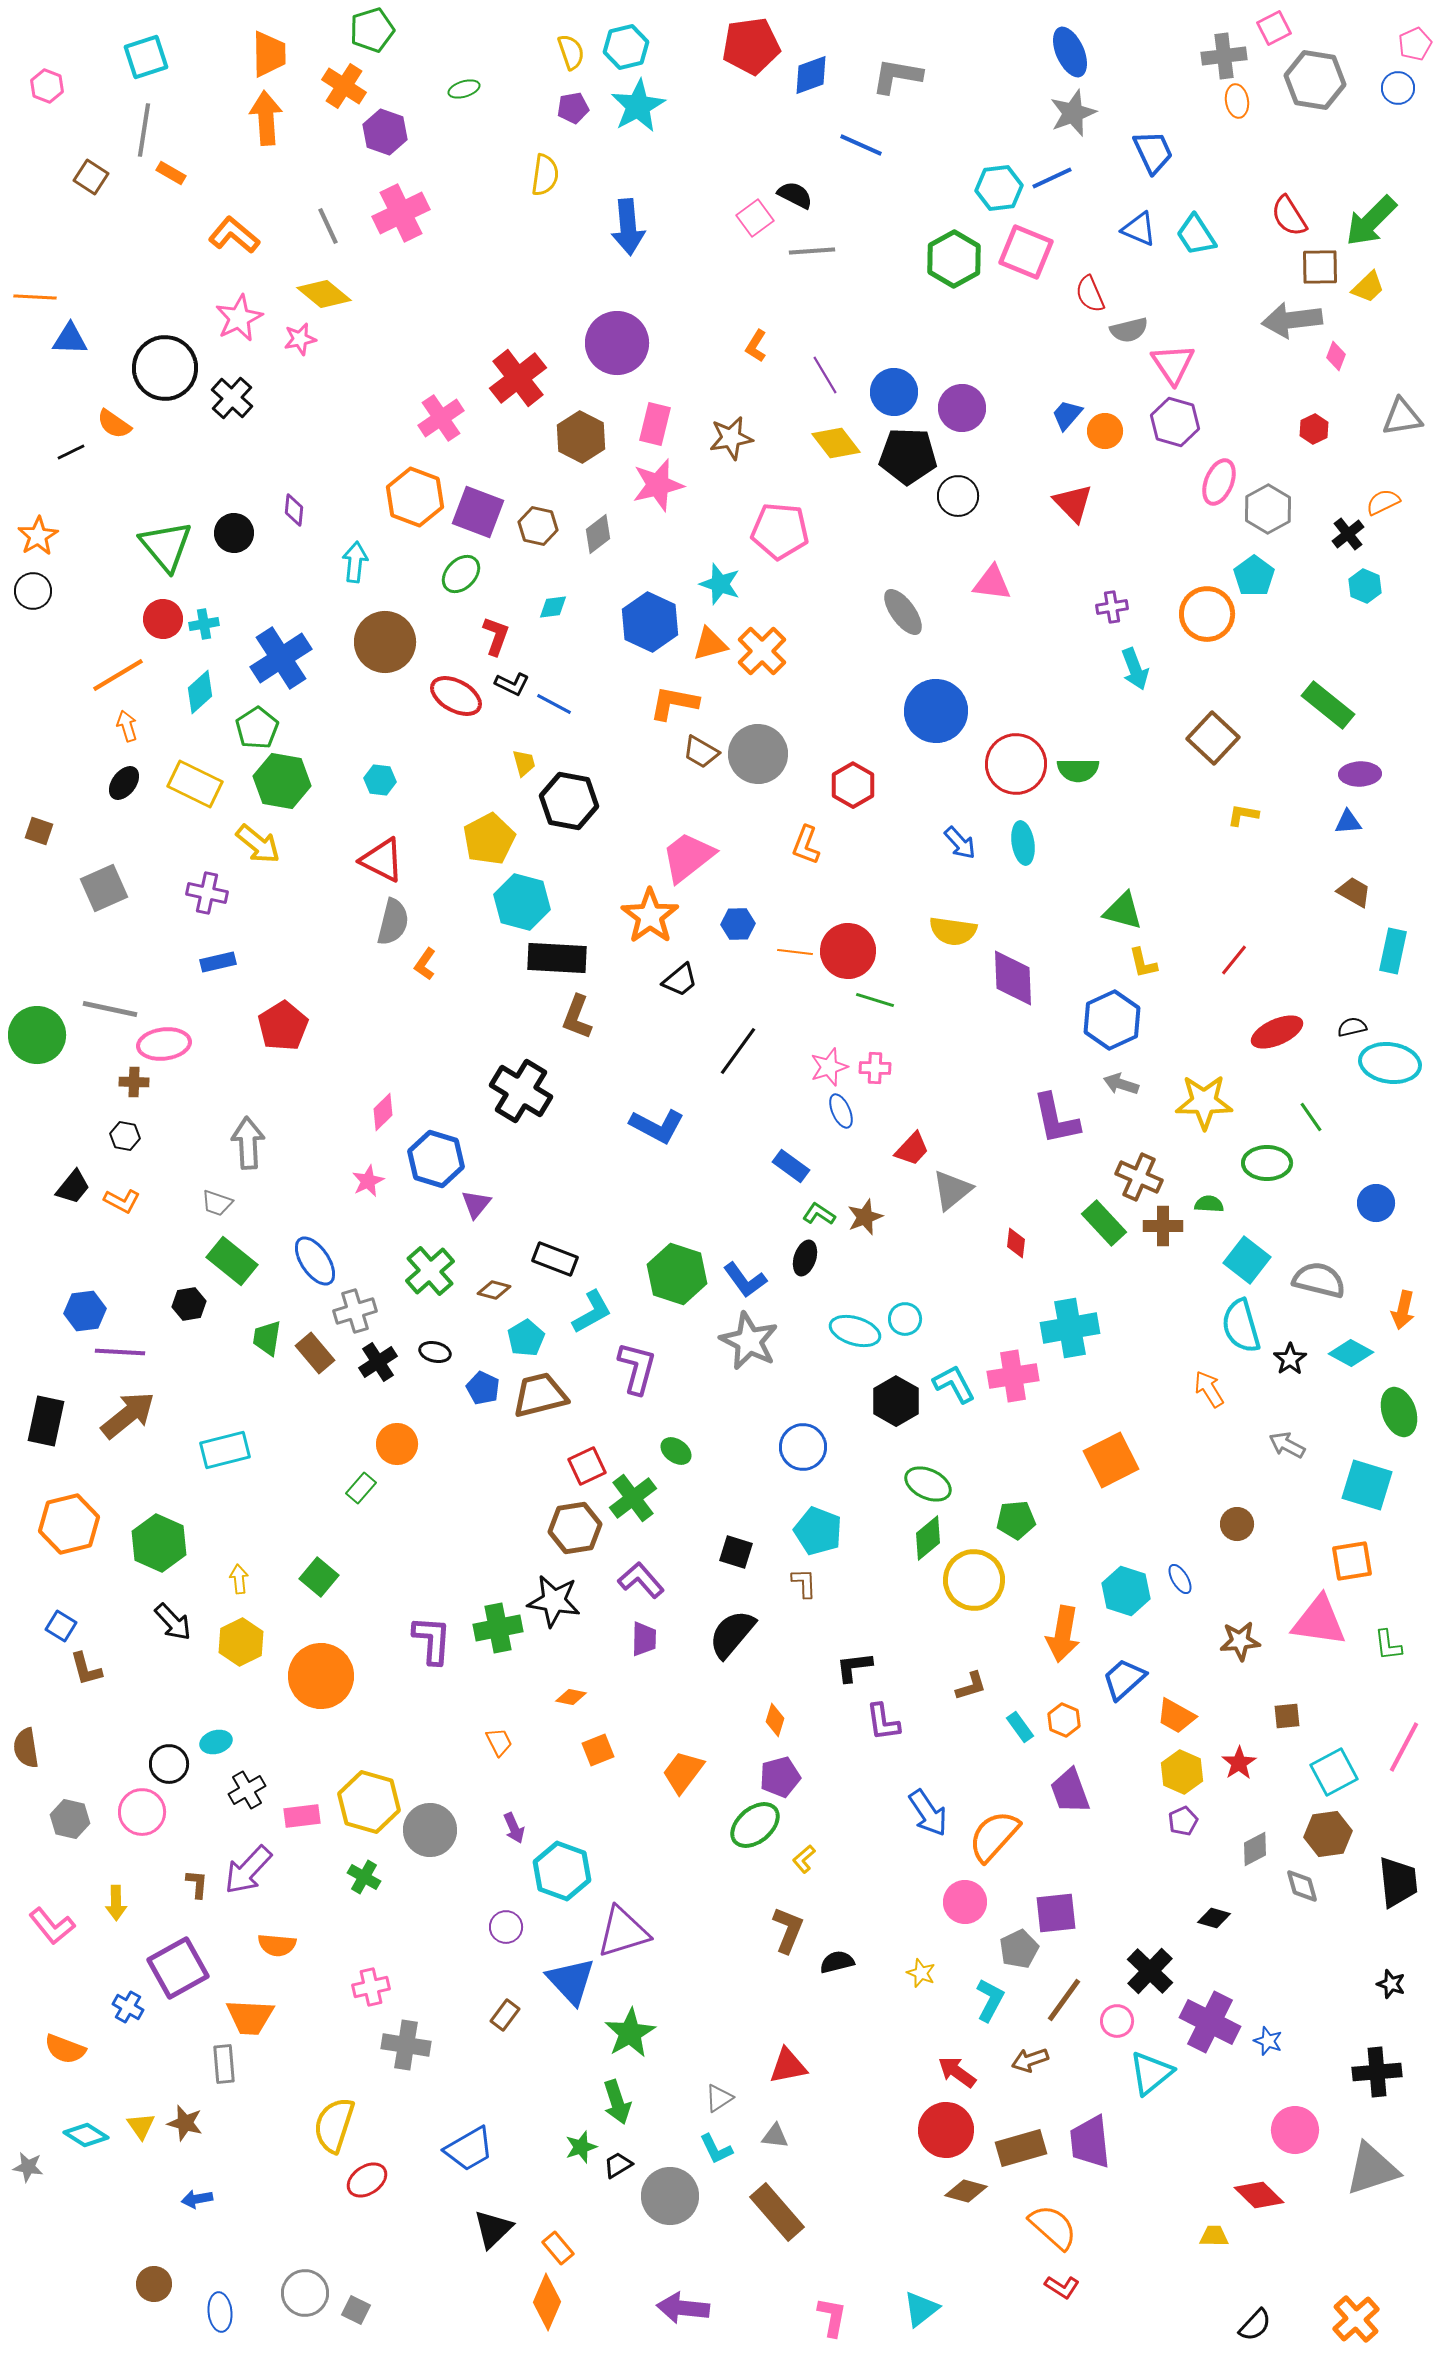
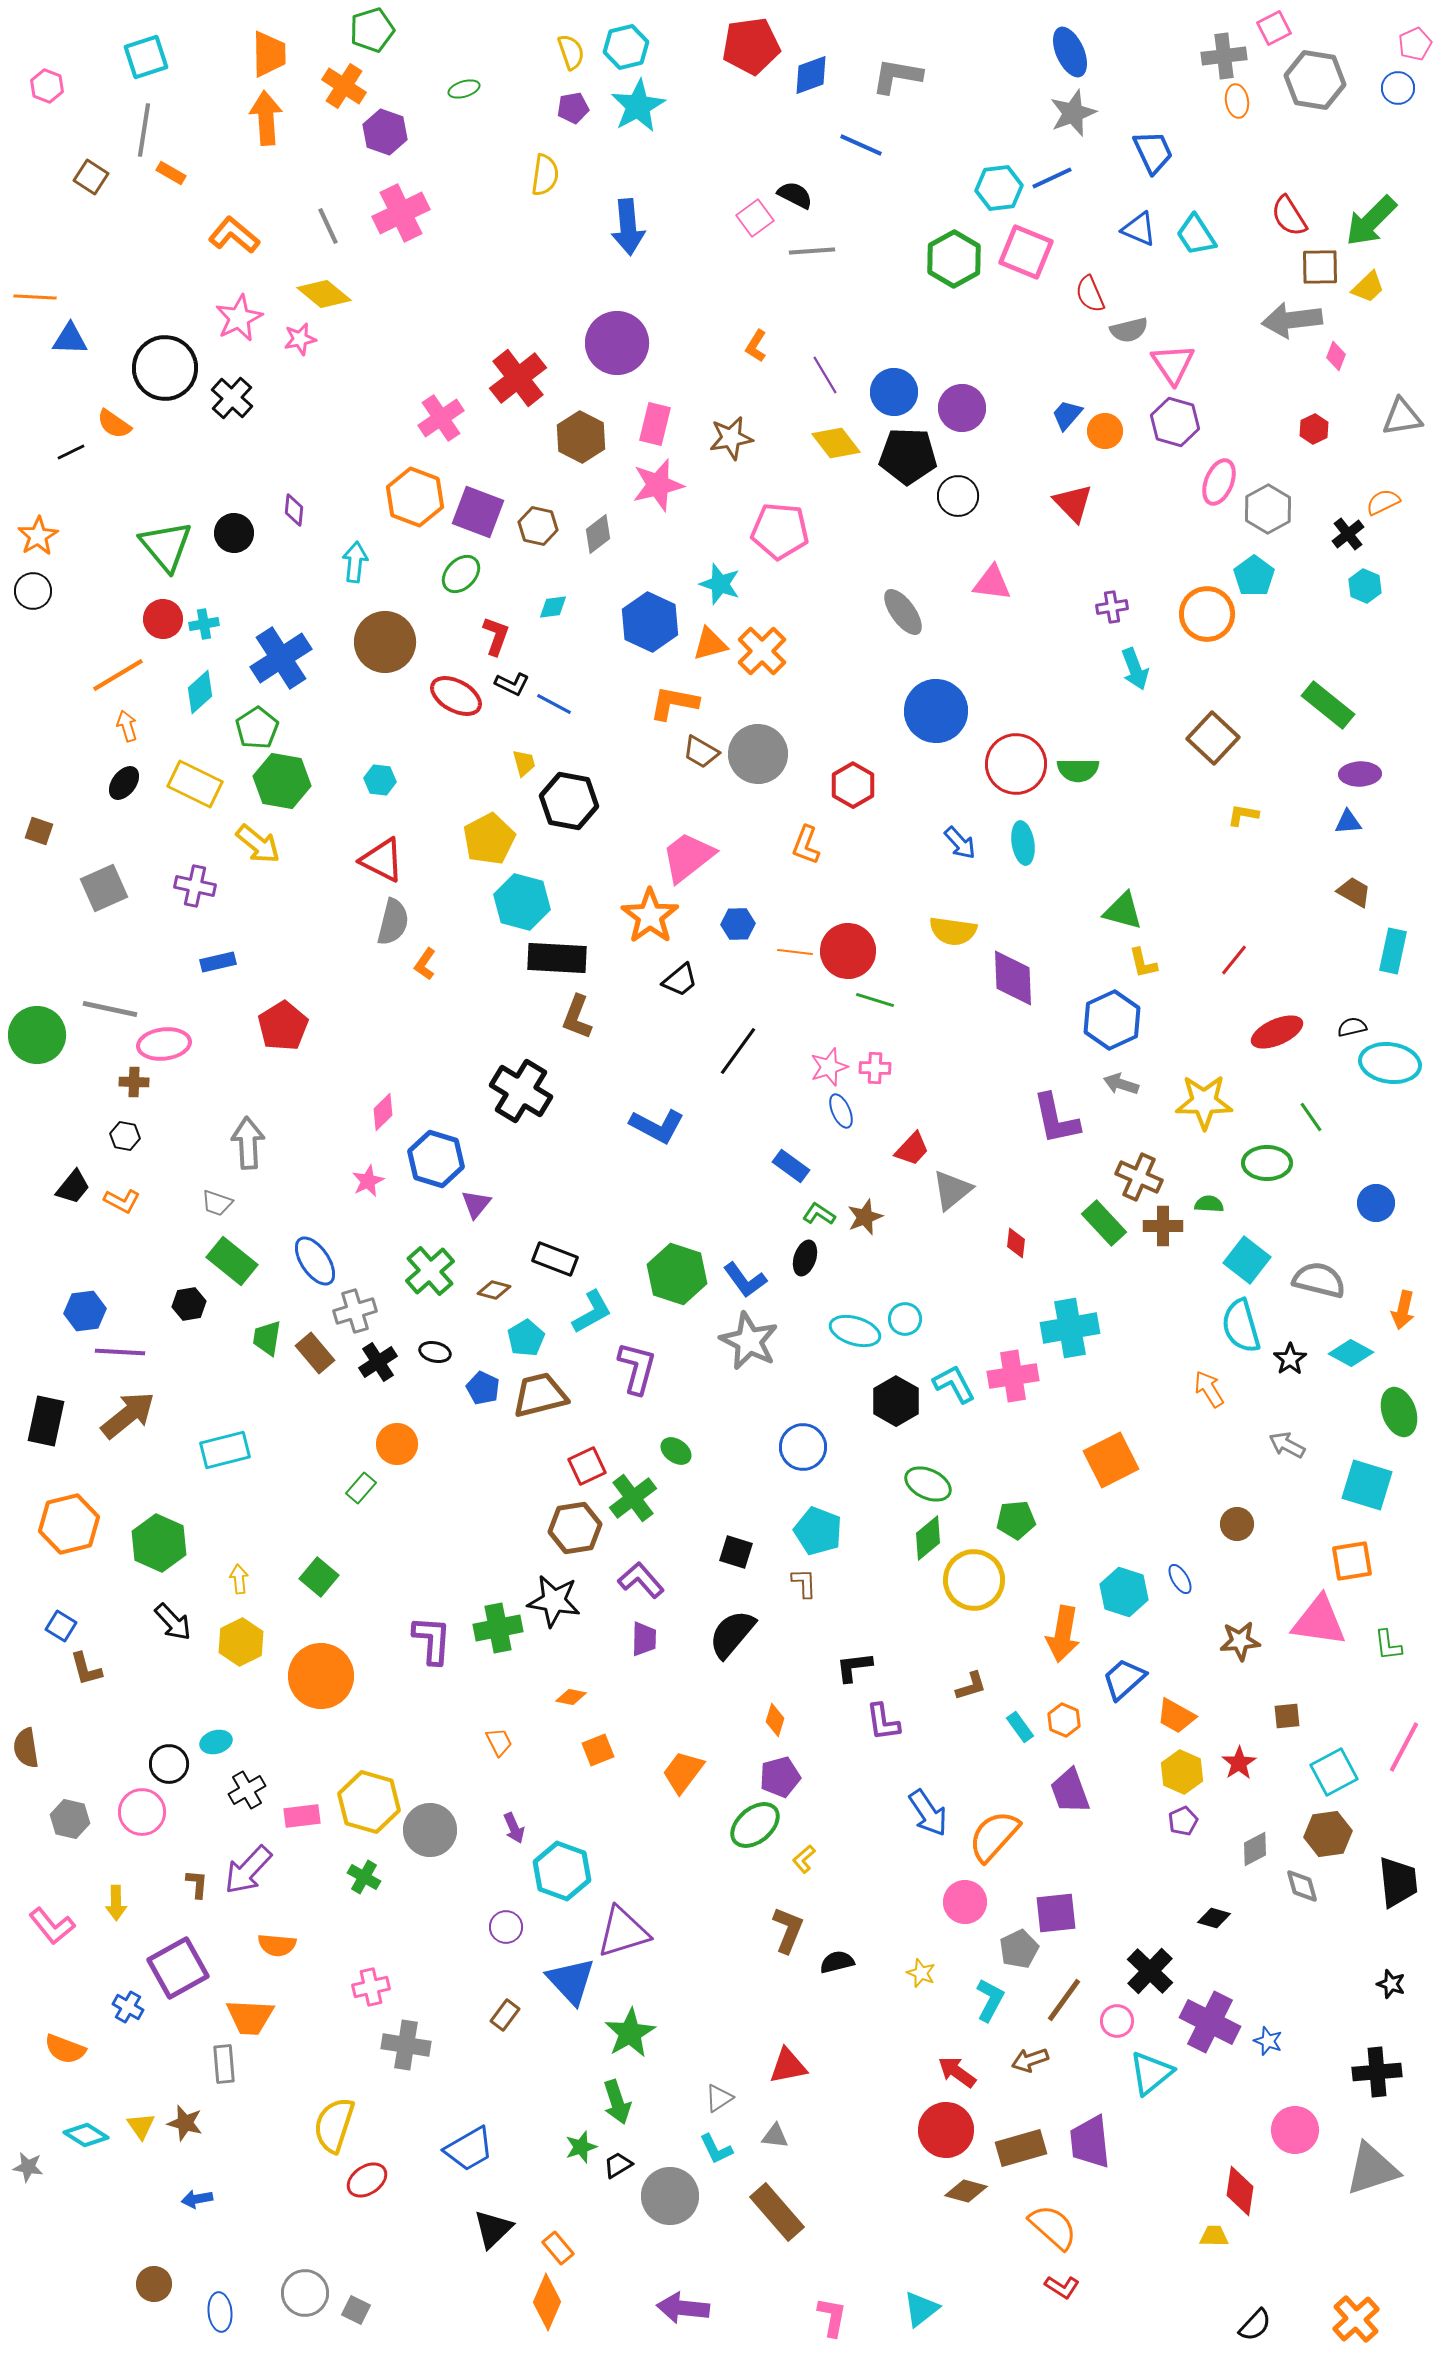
purple cross at (207, 893): moved 12 px left, 7 px up
cyan hexagon at (1126, 1591): moved 2 px left, 1 px down
red diamond at (1259, 2195): moved 19 px left, 4 px up; rotated 54 degrees clockwise
